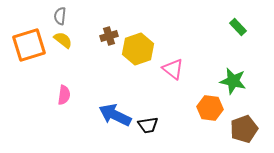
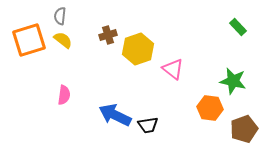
brown cross: moved 1 px left, 1 px up
orange square: moved 5 px up
